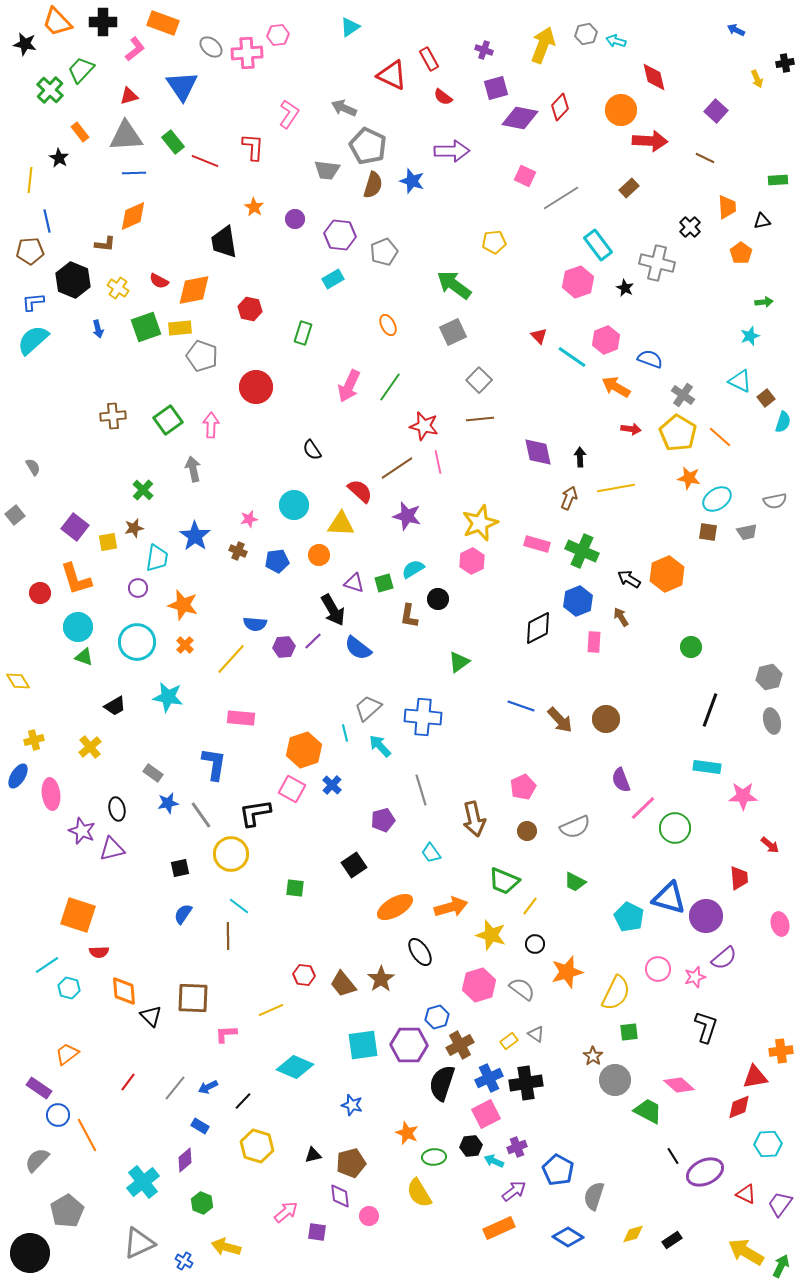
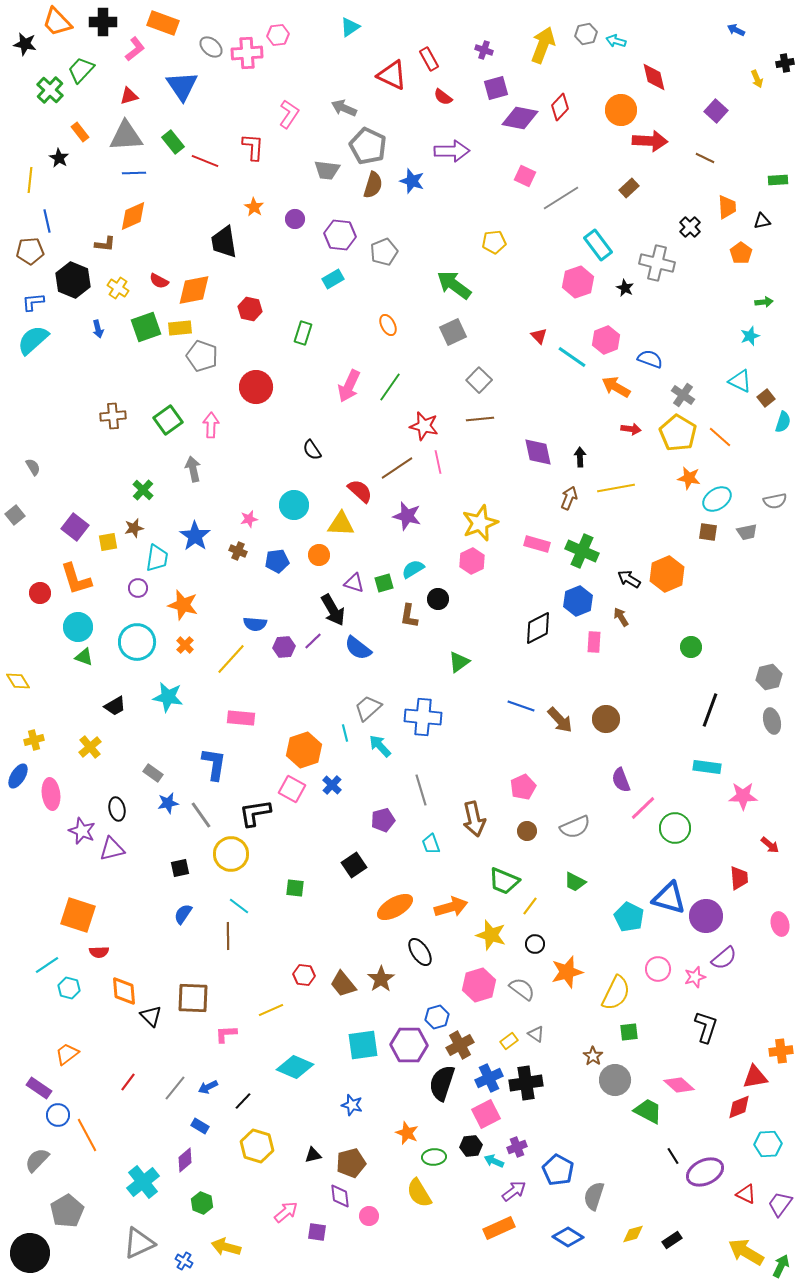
cyan trapezoid at (431, 853): moved 9 px up; rotated 15 degrees clockwise
